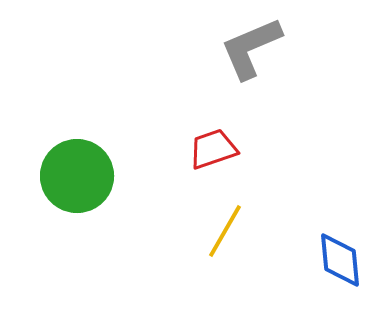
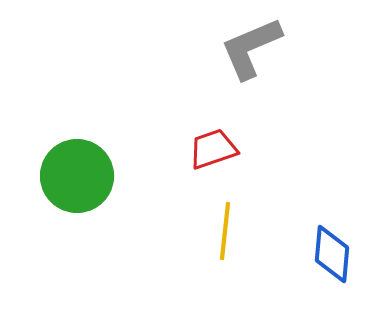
yellow line: rotated 24 degrees counterclockwise
blue diamond: moved 8 px left, 6 px up; rotated 10 degrees clockwise
